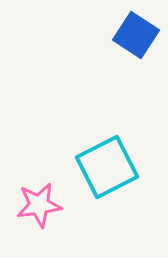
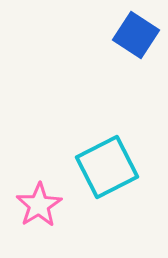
pink star: rotated 24 degrees counterclockwise
